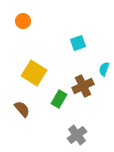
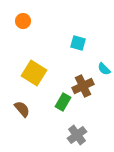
cyan square: rotated 35 degrees clockwise
cyan semicircle: rotated 64 degrees counterclockwise
green rectangle: moved 4 px right, 3 px down
